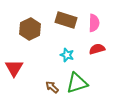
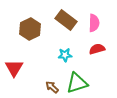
brown rectangle: rotated 20 degrees clockwise
cyan star: moved 2 px left; rotated 24 degrees counterclockwise
